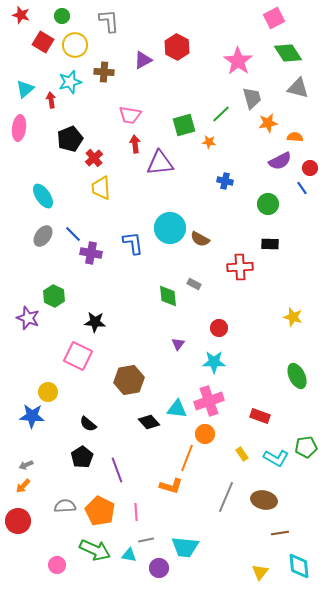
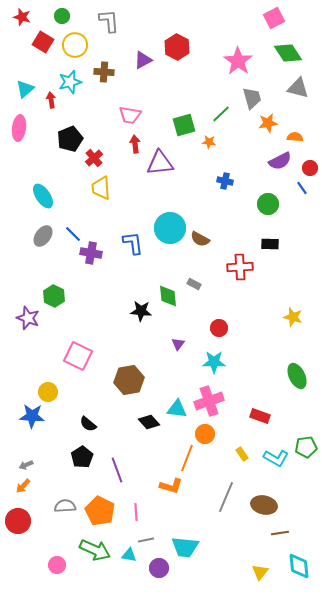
red star at (21, 15): moved 1 px right, 2 px down
black star at (95, 322): moved 46 px right, 11 px up
brown ellipse at (264, 500): moved 5 px down
